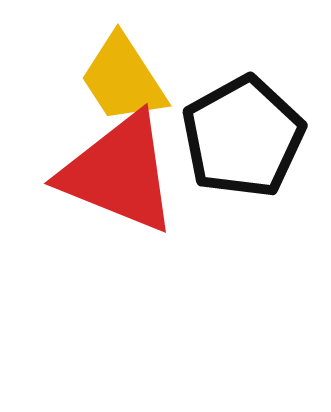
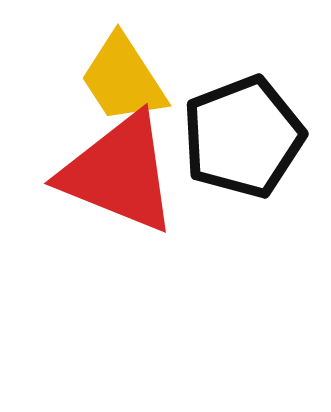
black pentagon: rotated 8 degrees clockwise
